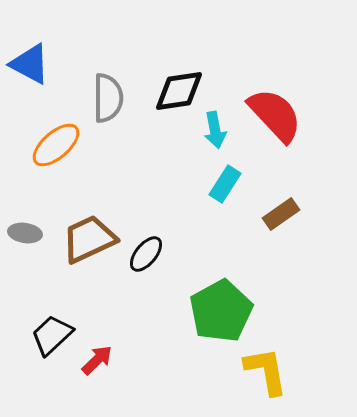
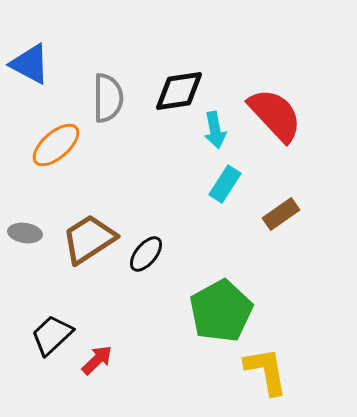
brown trapezoid: rotated 8 degrees counterclockwise
